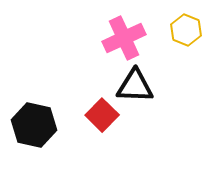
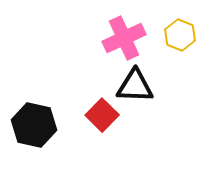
yellow hexagon: moved 6 px left, 5 px down
